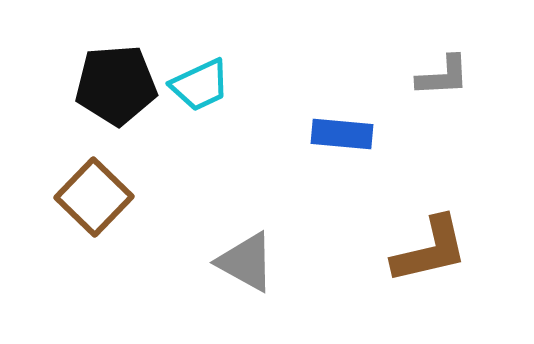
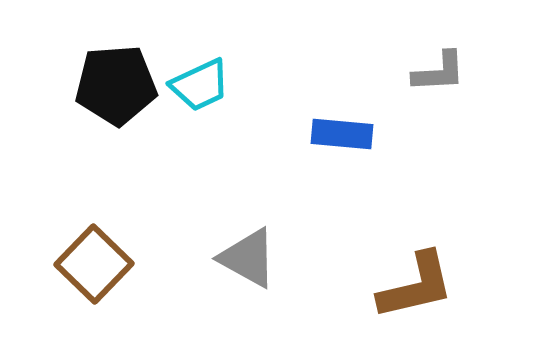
gray L-shape: moved 4 px left, 4 px up
brown square: moved 67 px down
brown L-shape: moved 14 px left, 36 px down
gray triangle: moved 2 px right, 4 px up
